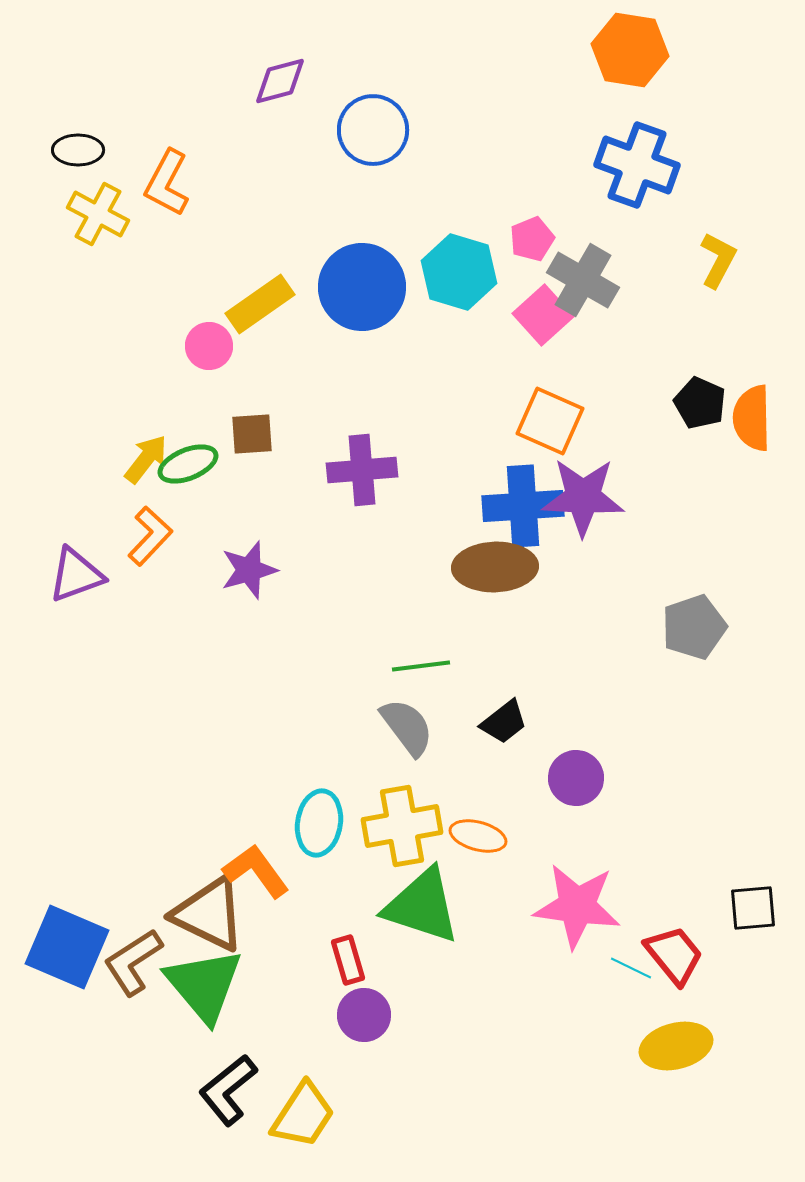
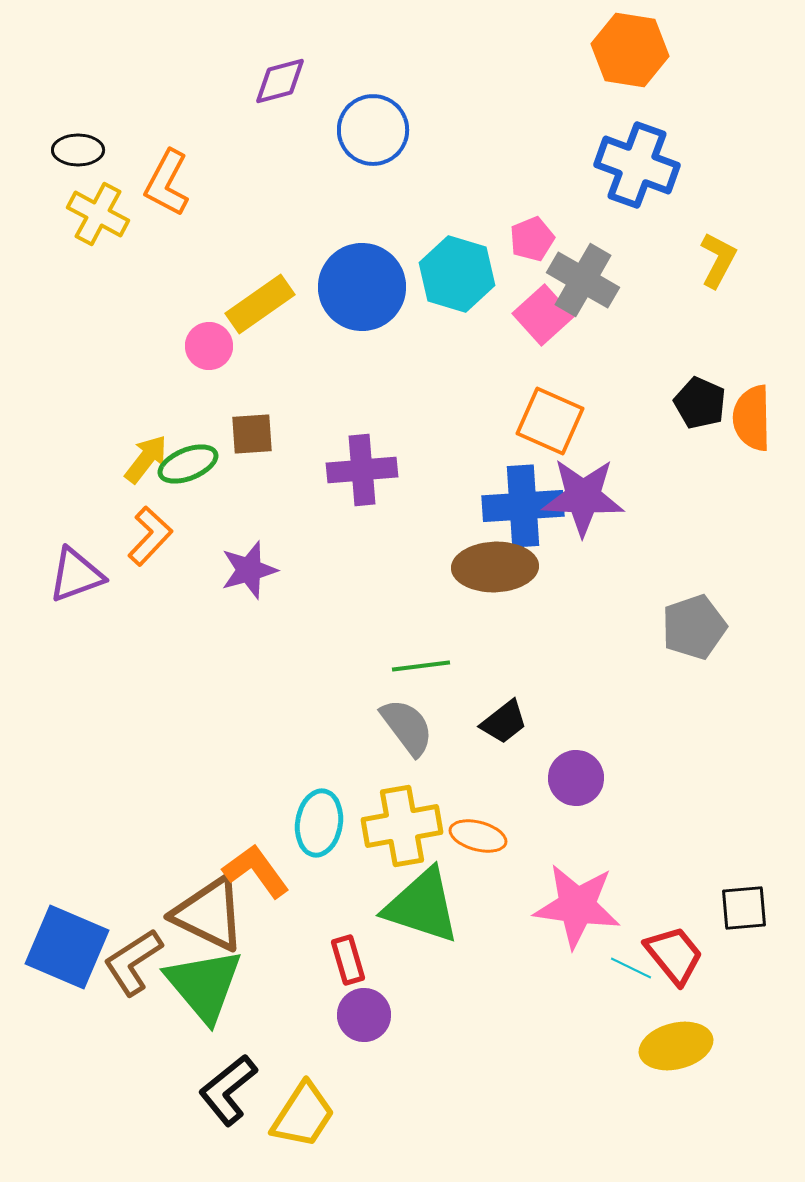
cyan hexagon at (459, 272): moved 2 px left, 2 px down
black square at (753, 908): moved 9 px left
